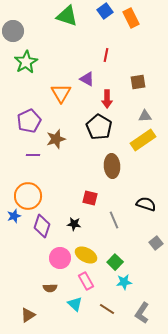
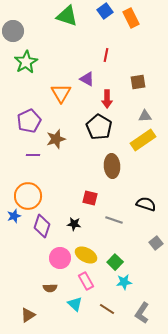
gray line: rotated 48 degrees counterclockwise
